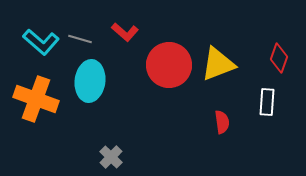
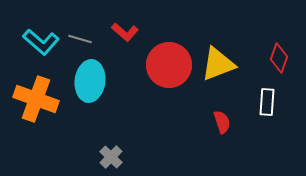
red semicircle: rotated 10 degrees counterclockwise
